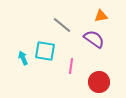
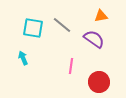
cyan square: moved 12 px left, 23 px up
